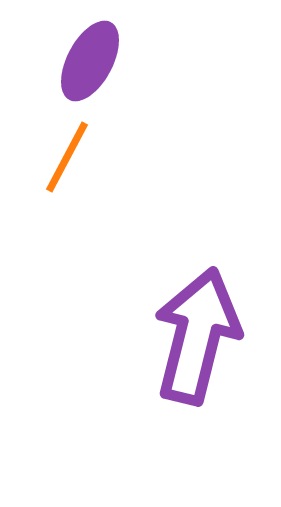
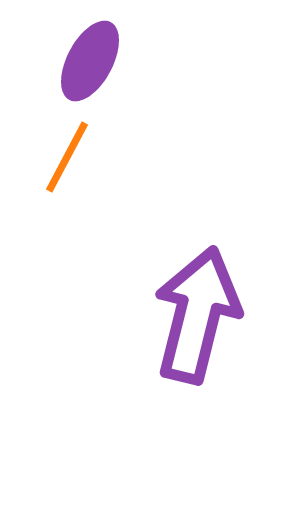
purple arrow: moved 21 px up
